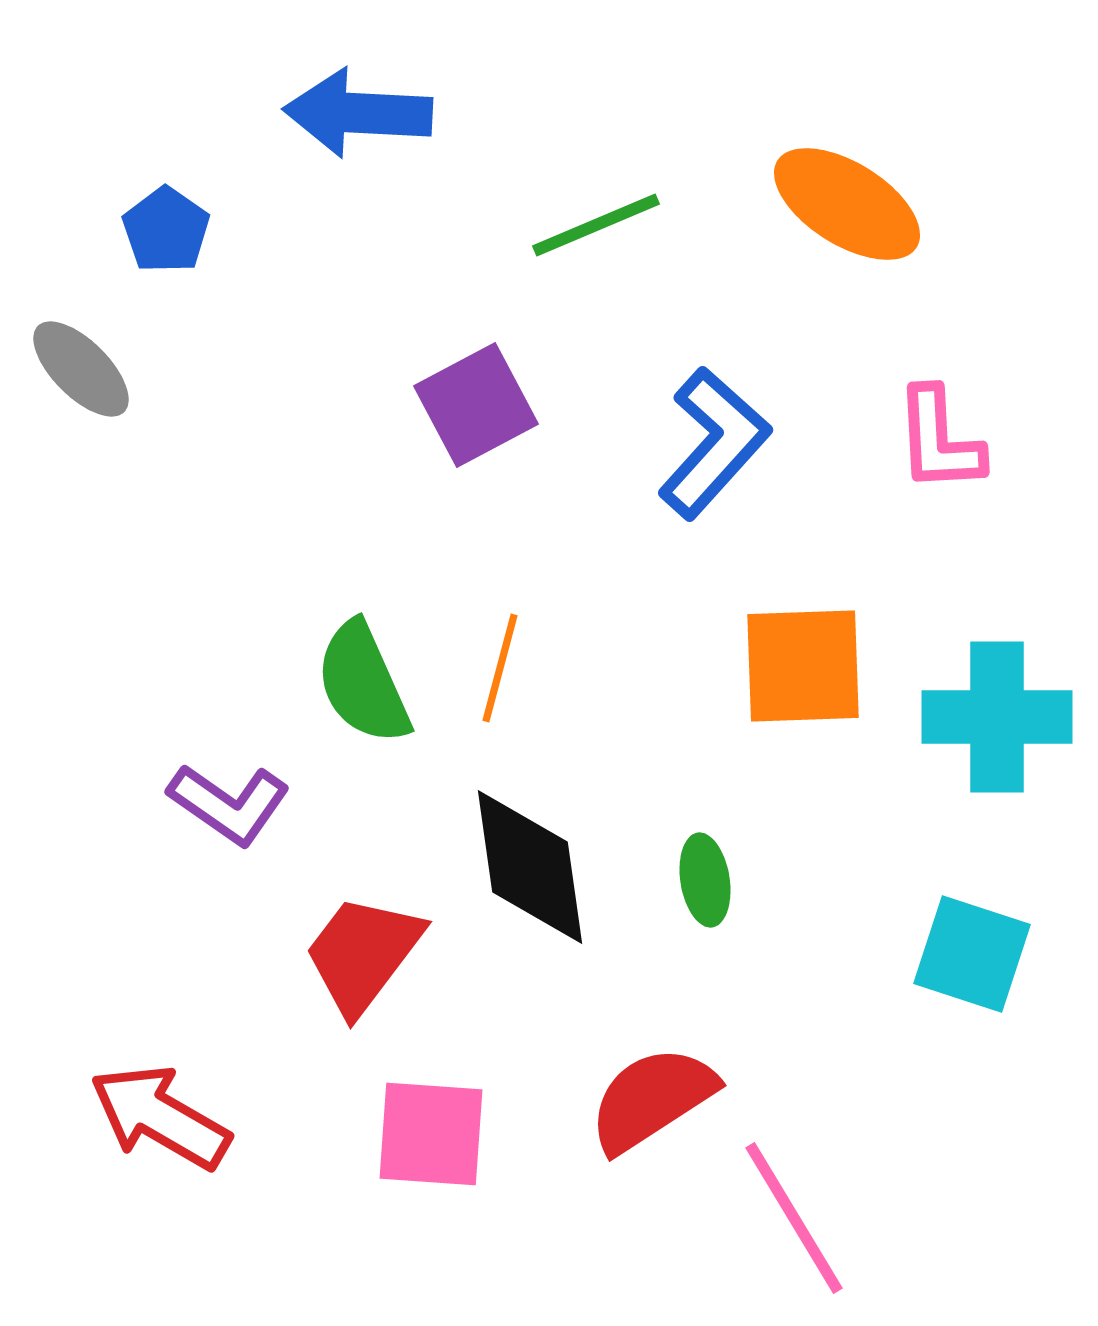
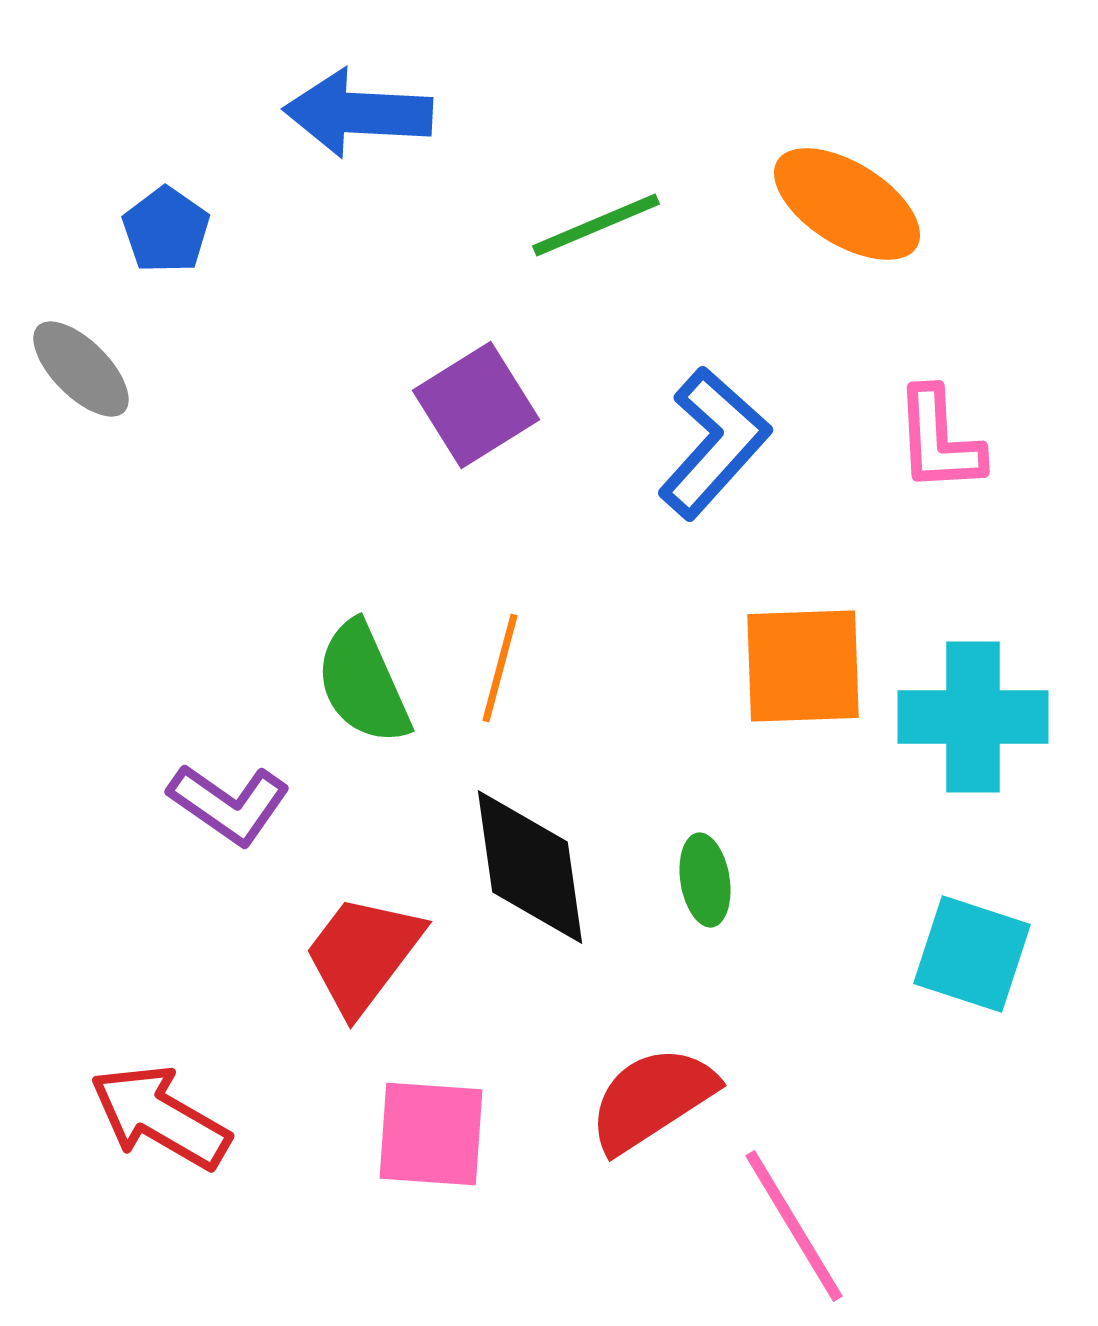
purple square: rotated 4 degrees counterclockwise
cyan cross: moved 24 px left
pink line: moved 8 px down
